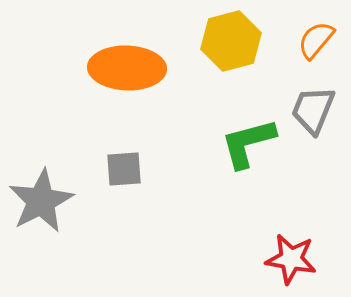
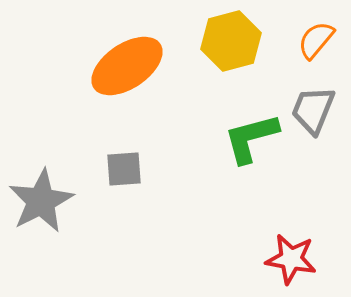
orange ellipse: moved 2 px up; rotated 36 degrees counterclockwise
green L-shape: moved 3 px right, 5 px up
